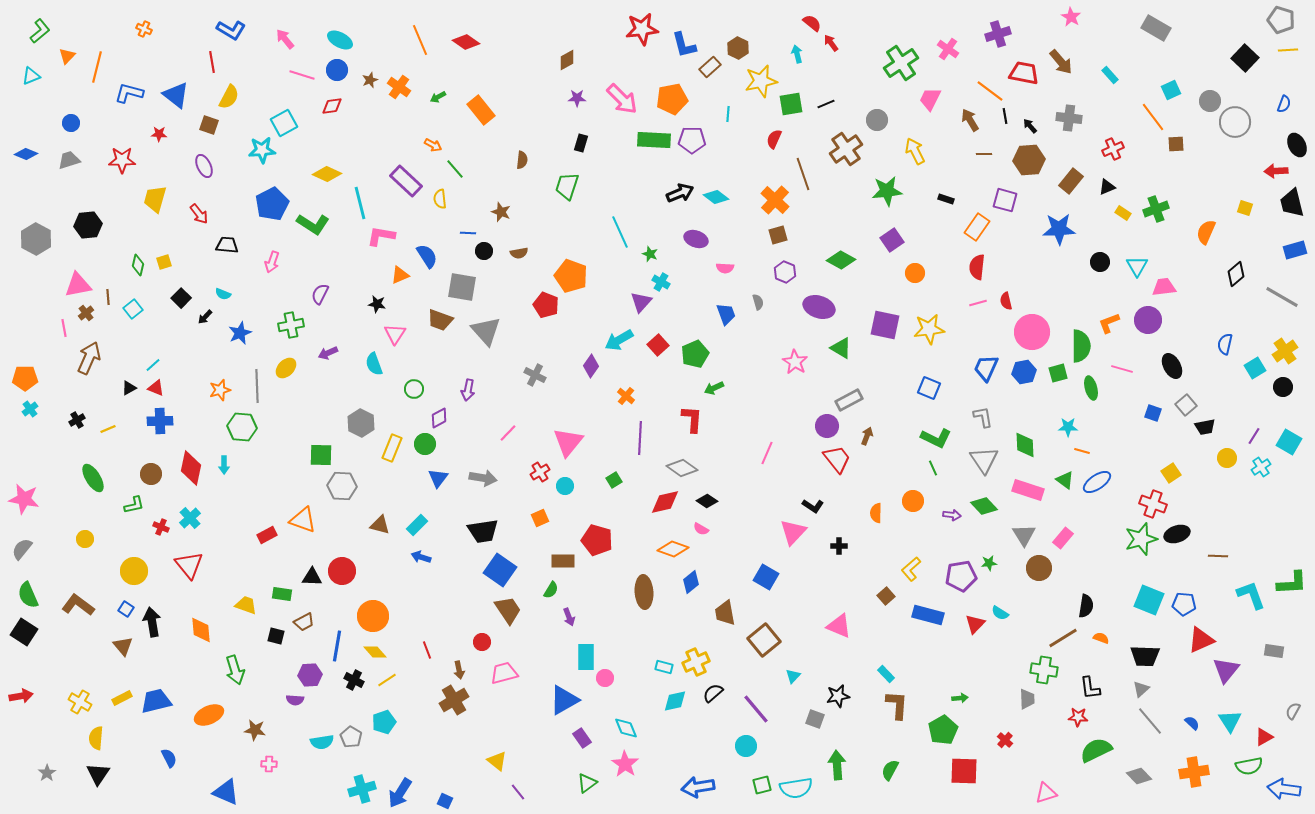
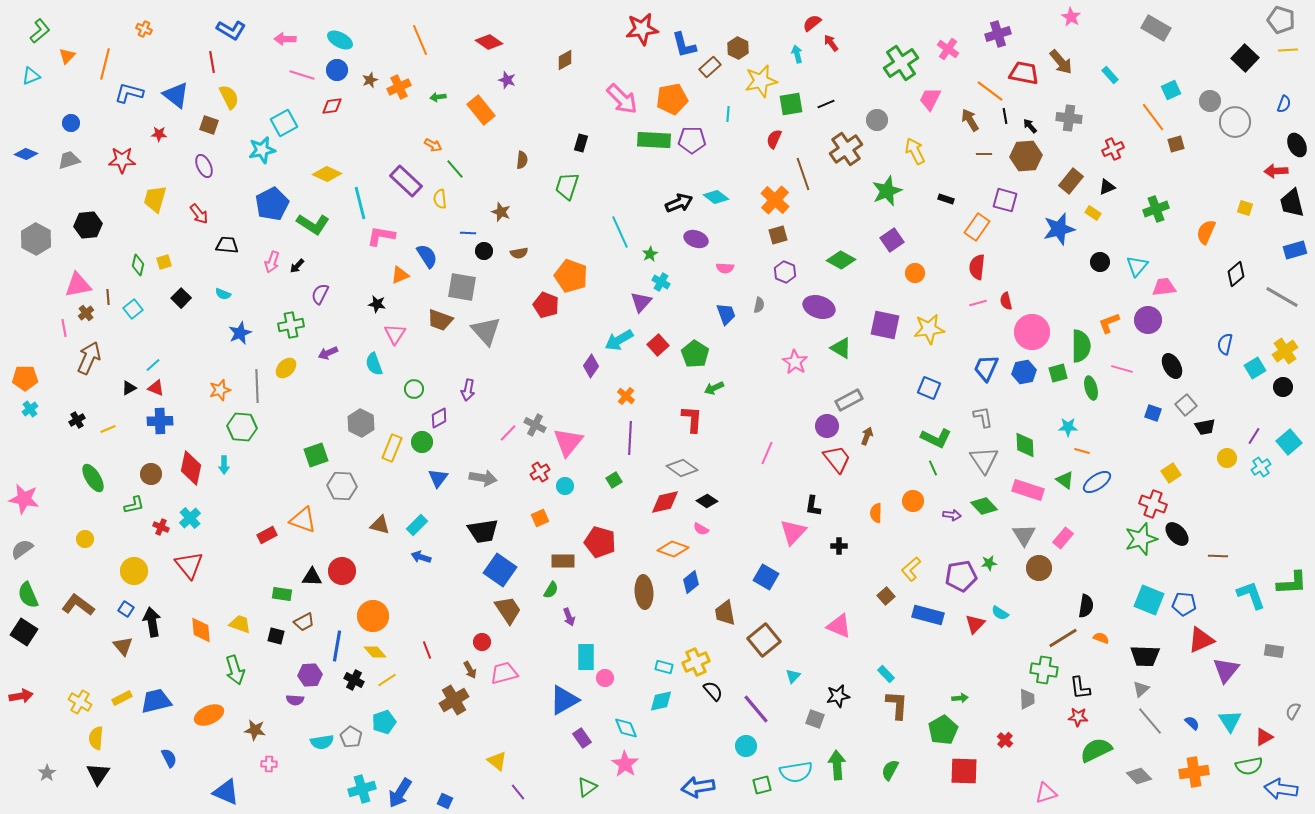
red semicircle at (812, 23): rotated 78 degrees counterclockwise
pink arrow at (285, 39): rotated 50 degrees counterclockwise
red diamond at (466, 42): moved 23 px right
brown diamond at (567, 60): moved 2 px left
orange line at (97, 67): moved 8 px right, 3 px up
orange cross at (399, 87): rotated 30 degrees clockwise
yellow semicircle at (229, 97): rotated 55 degrees counterclockwise
green arrow at (438, 97): rotated 21 degrees clockwise
purple star at (577, 98): moved 70 px left, 18 px up; rotated 18 degrees clockwise
brown square at (1176, 144): rotated 12 degrees counterclockwise
cyan star at (262, 150): rotated 8 degrees counterclockwise
brown hexagon at (1029, 160): moved 3 px left, 4 px up
green star at (887, 191): rotated 16 degrees counterclockwise
black arrow at (680, 193): moved 1 px left, 10 px down
yellow rectangle at (1123, 213): moved 30 px left
blue star at (1059, 229): rotated 12 degrees counterclockwise
green star at (650, 254): rotated 21 degrees clockwise
cyan triangle at (1137, 266): rotated 10 degrees clockwise
gray semicircle at (758, 302): moved 1 px right, 3 px down; rotated 28 degrees clockwise
black arrow at (205, 317): moved 92 px right, 51 px up
green pentagon at (695, 354): rotated 16 degrees counterclockwise
gray cross at (535, 375): moved 50 px down
purple line at (640, 438): moved 10 px left
cyan square at (1289, 442): rotated 20 degrees clockwise
green circle at (425, 444): moved 3 px left, 2 px up
green square at (321, 455): moved 5 px left; rotated 20 degrees counterclockwise
black L-shape at (813, 506): rotated 65 degrees clockwise
black ellipse at (1177, 534): rotated 65 degrees clockwise
red pentagon at (597, 540): moved 3 px right, 2 px down
gray semicircle at (22, 549): rotated 15 degrees clockwise
yellow trapezoid at (246, 605): moved 6 px left, 19 px down
brown arrow at (459, 670): moved 11 px right; rotated 18 degrees counterclockwise
black L-shape at (1090, 688): moved 10 px left
black semicircle at (713, 693): moved 2 px up; rotated 90 degrees clockwise
cyan diamond at (675, 701): moved 14 px left
green triangle at (587, 783): moved 4 px down
cyan semicircle at (796, 788): moved 16 px up
blue arrow at (1284, 789): moved 3 px left
